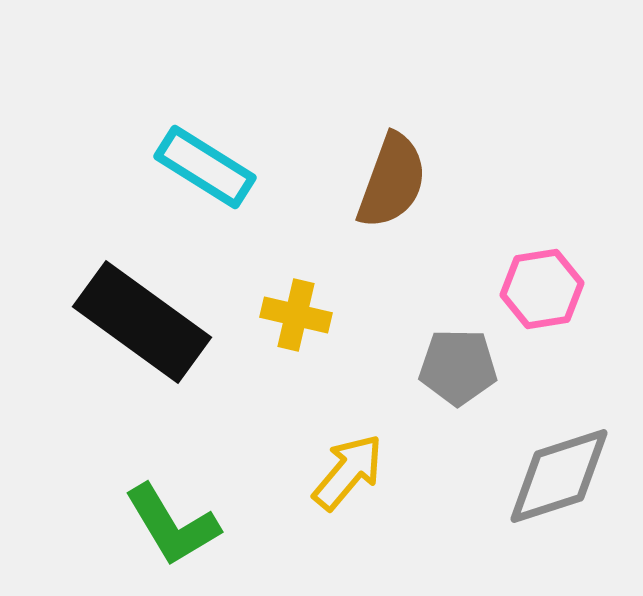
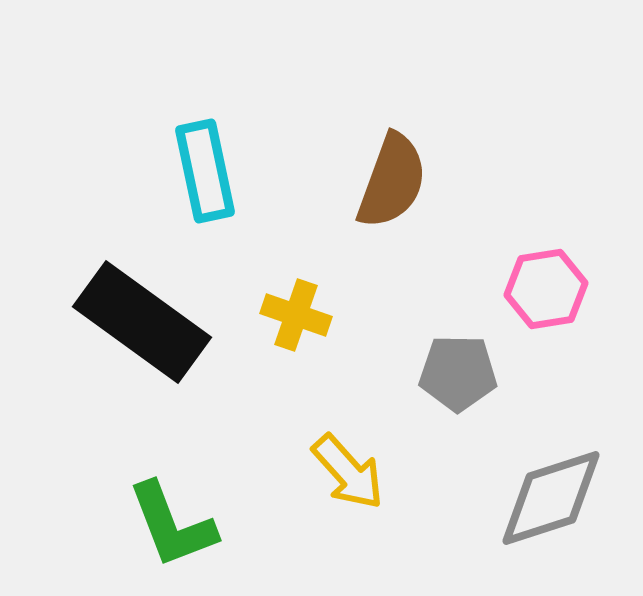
cyan rectangle: moved 4 px down; rotated 46 degrees clockwise
pink hexagon: moved 4 px right
yellow cross: rotated 6 degrees clockwise
gray pentagon: moved 6 px down
yellow arrow: rotated 98 degrees clockwise
gray diamond: moved 8 px left, 22 px down
green L-shape: rotated 10 degrees clockwise
